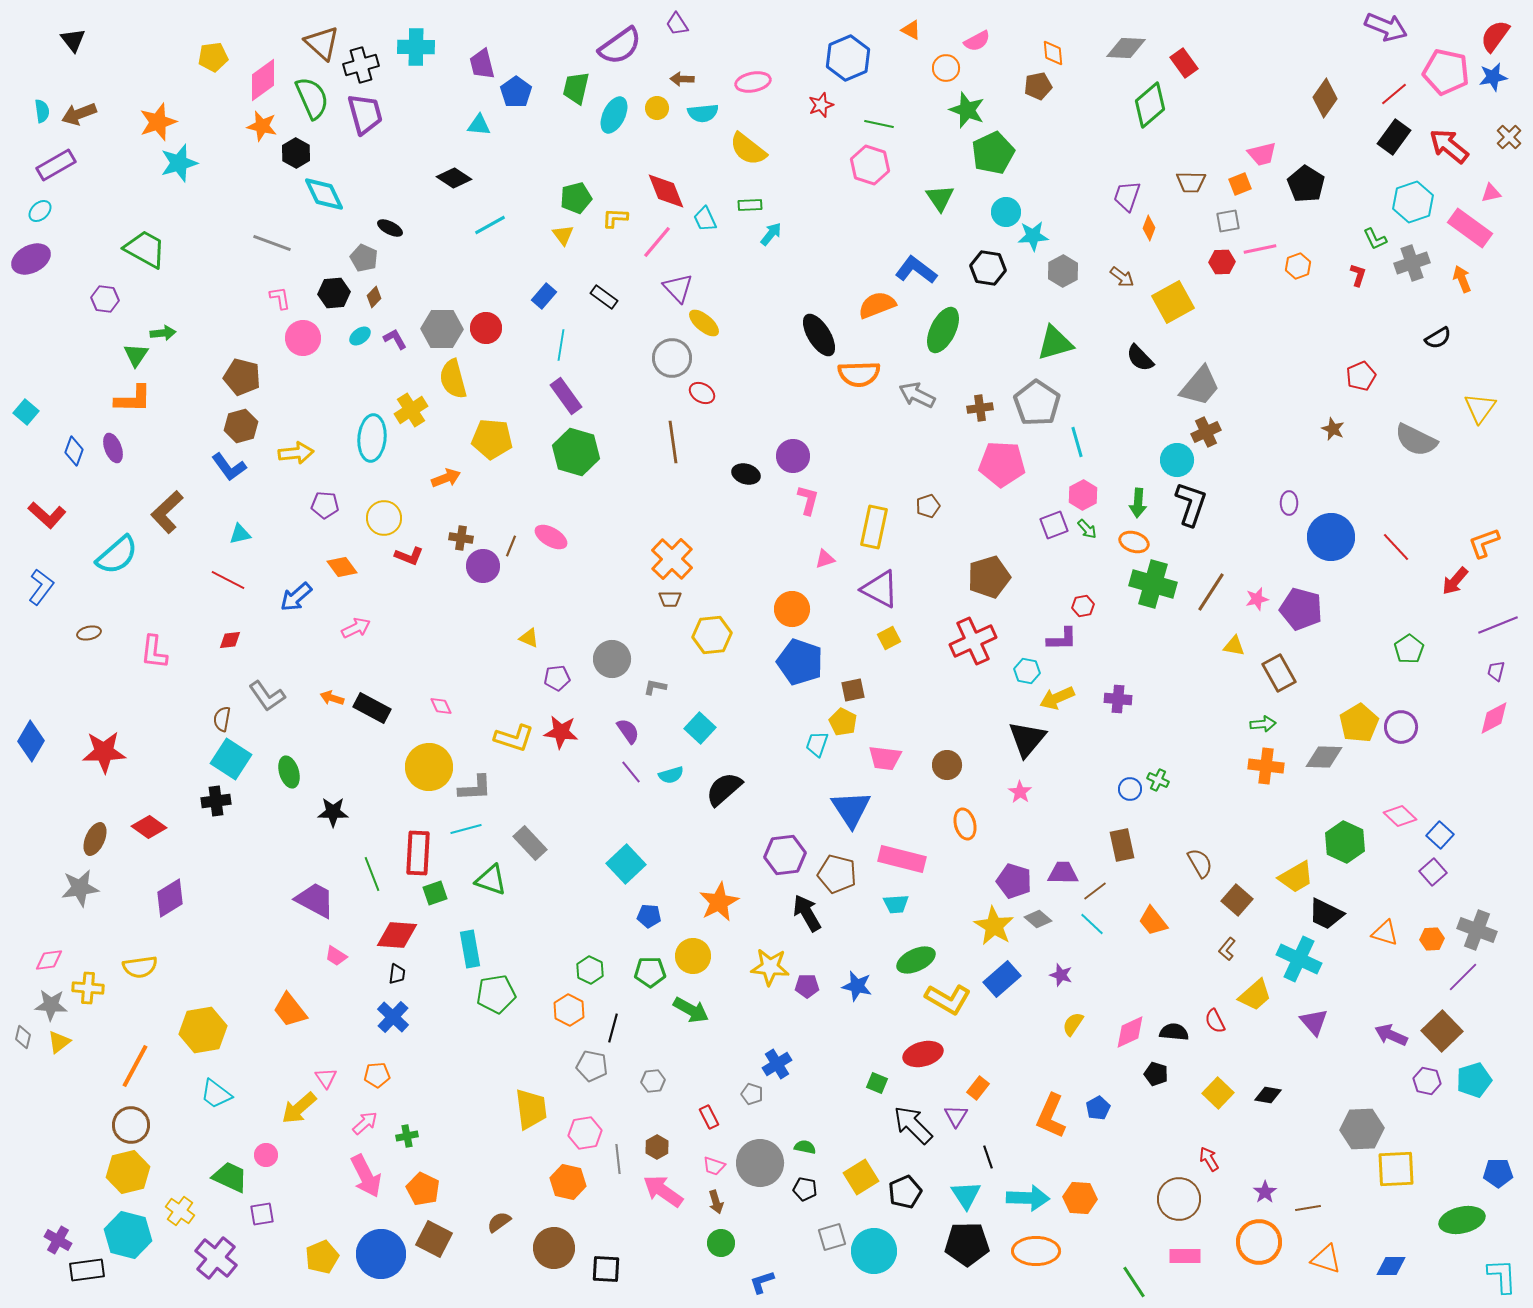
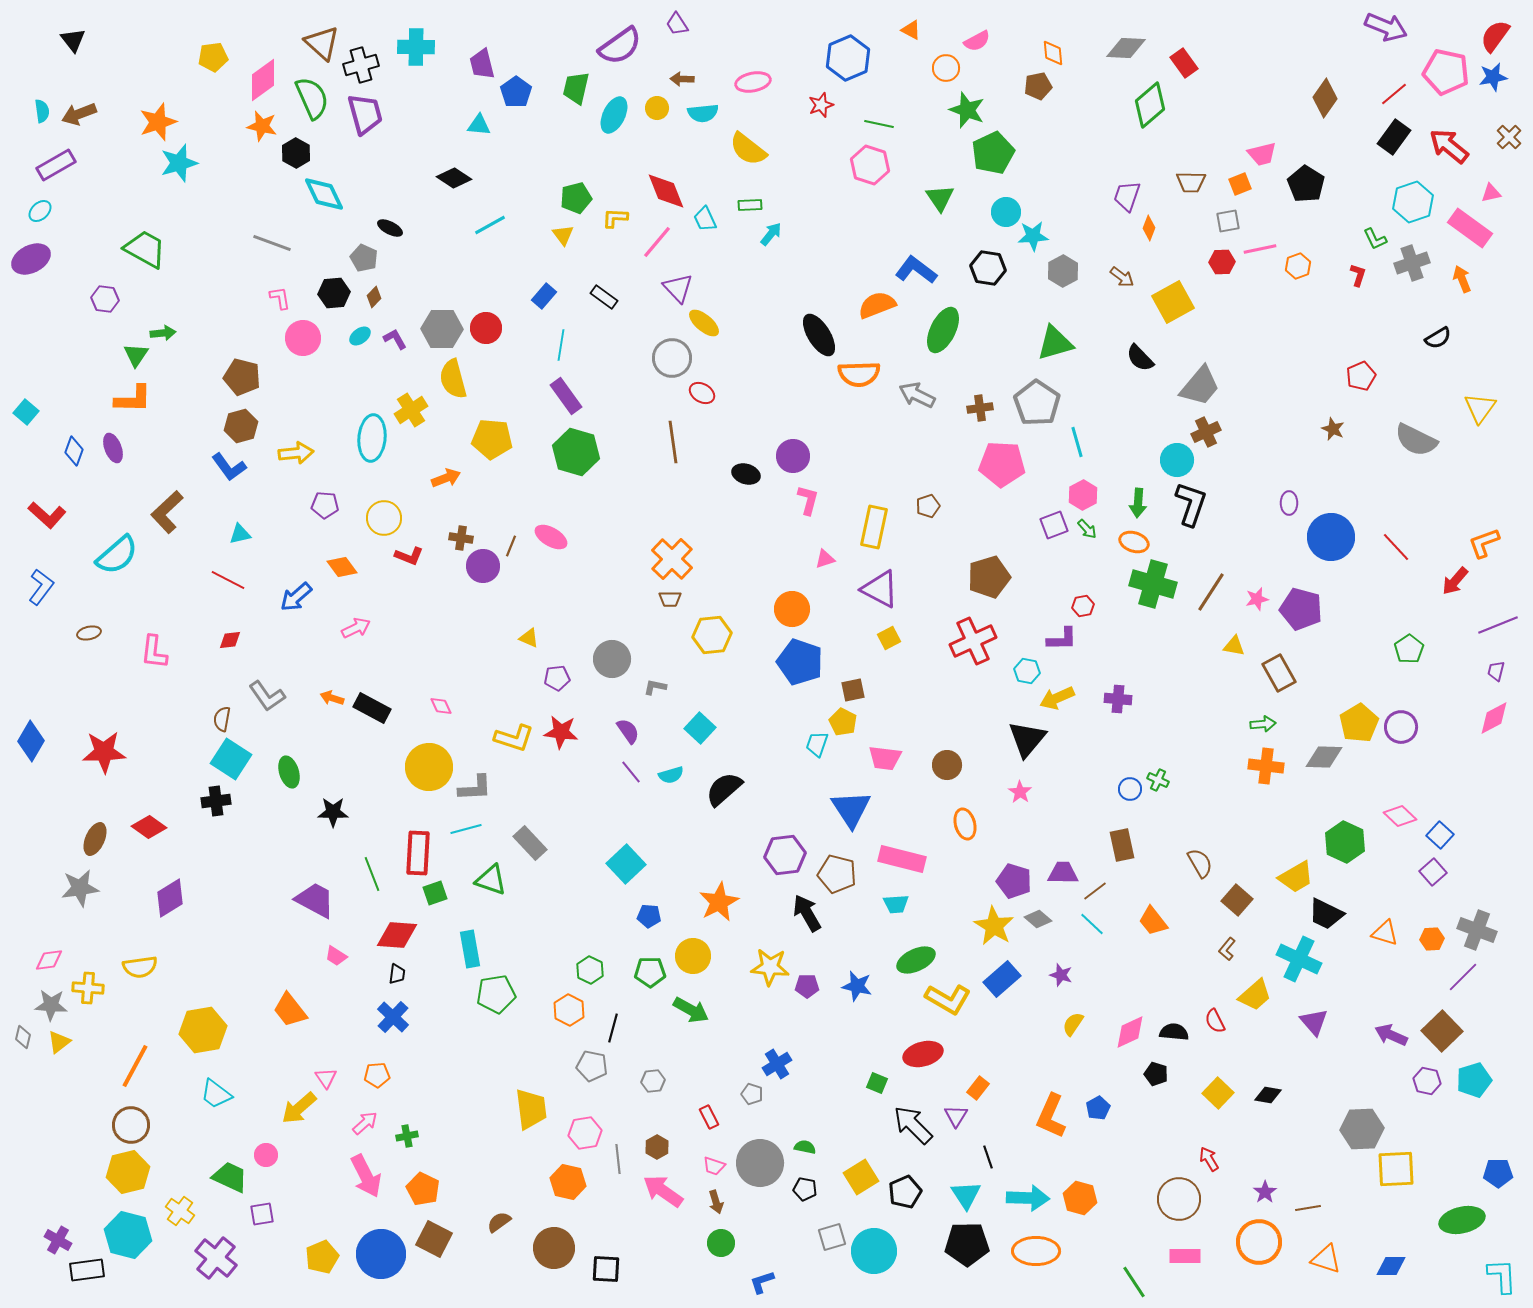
orange hexagon at (1080, 1198): rotated 12 degrees clockwise
